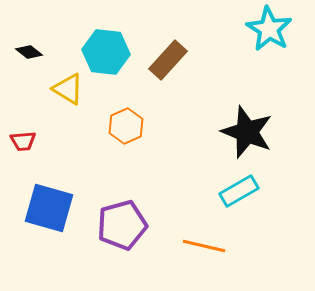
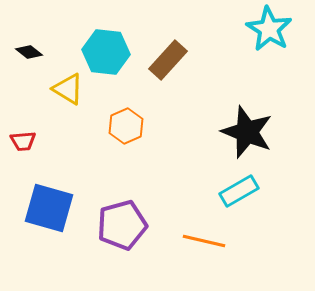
orange line: moved 5 px up
